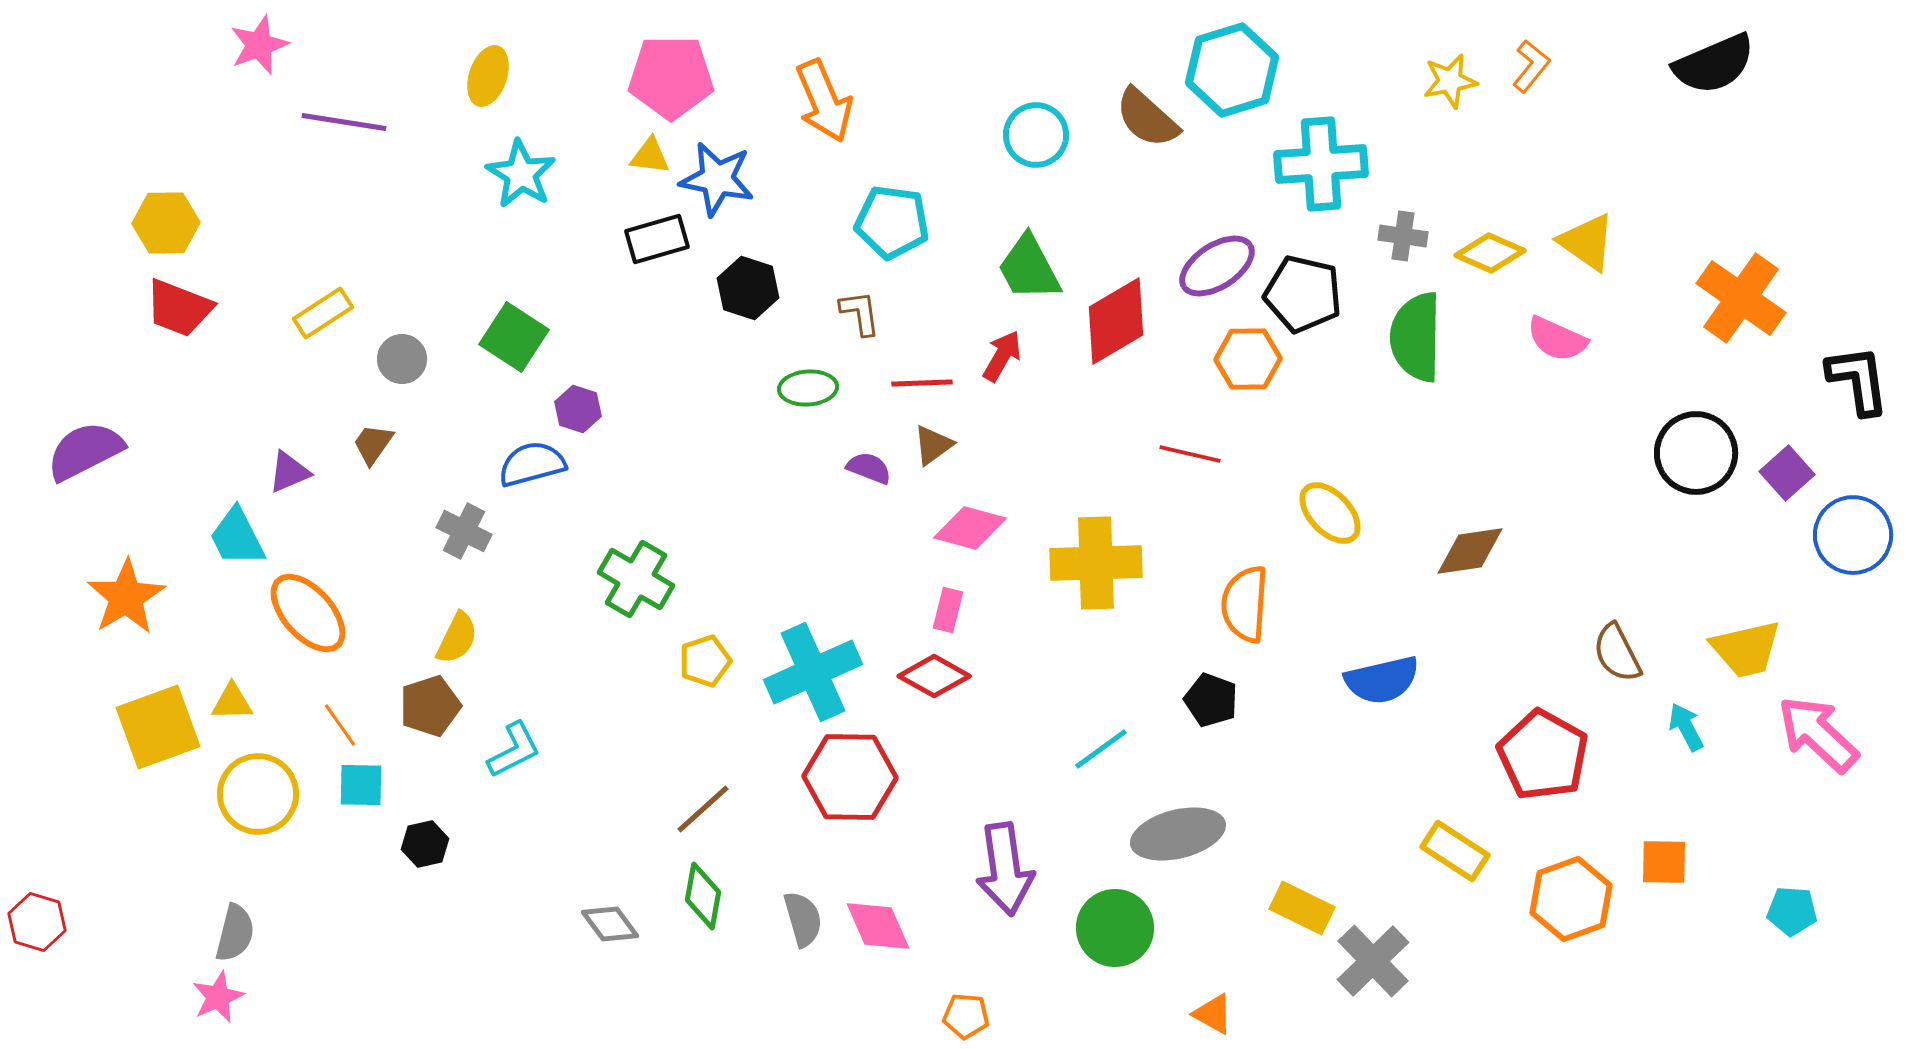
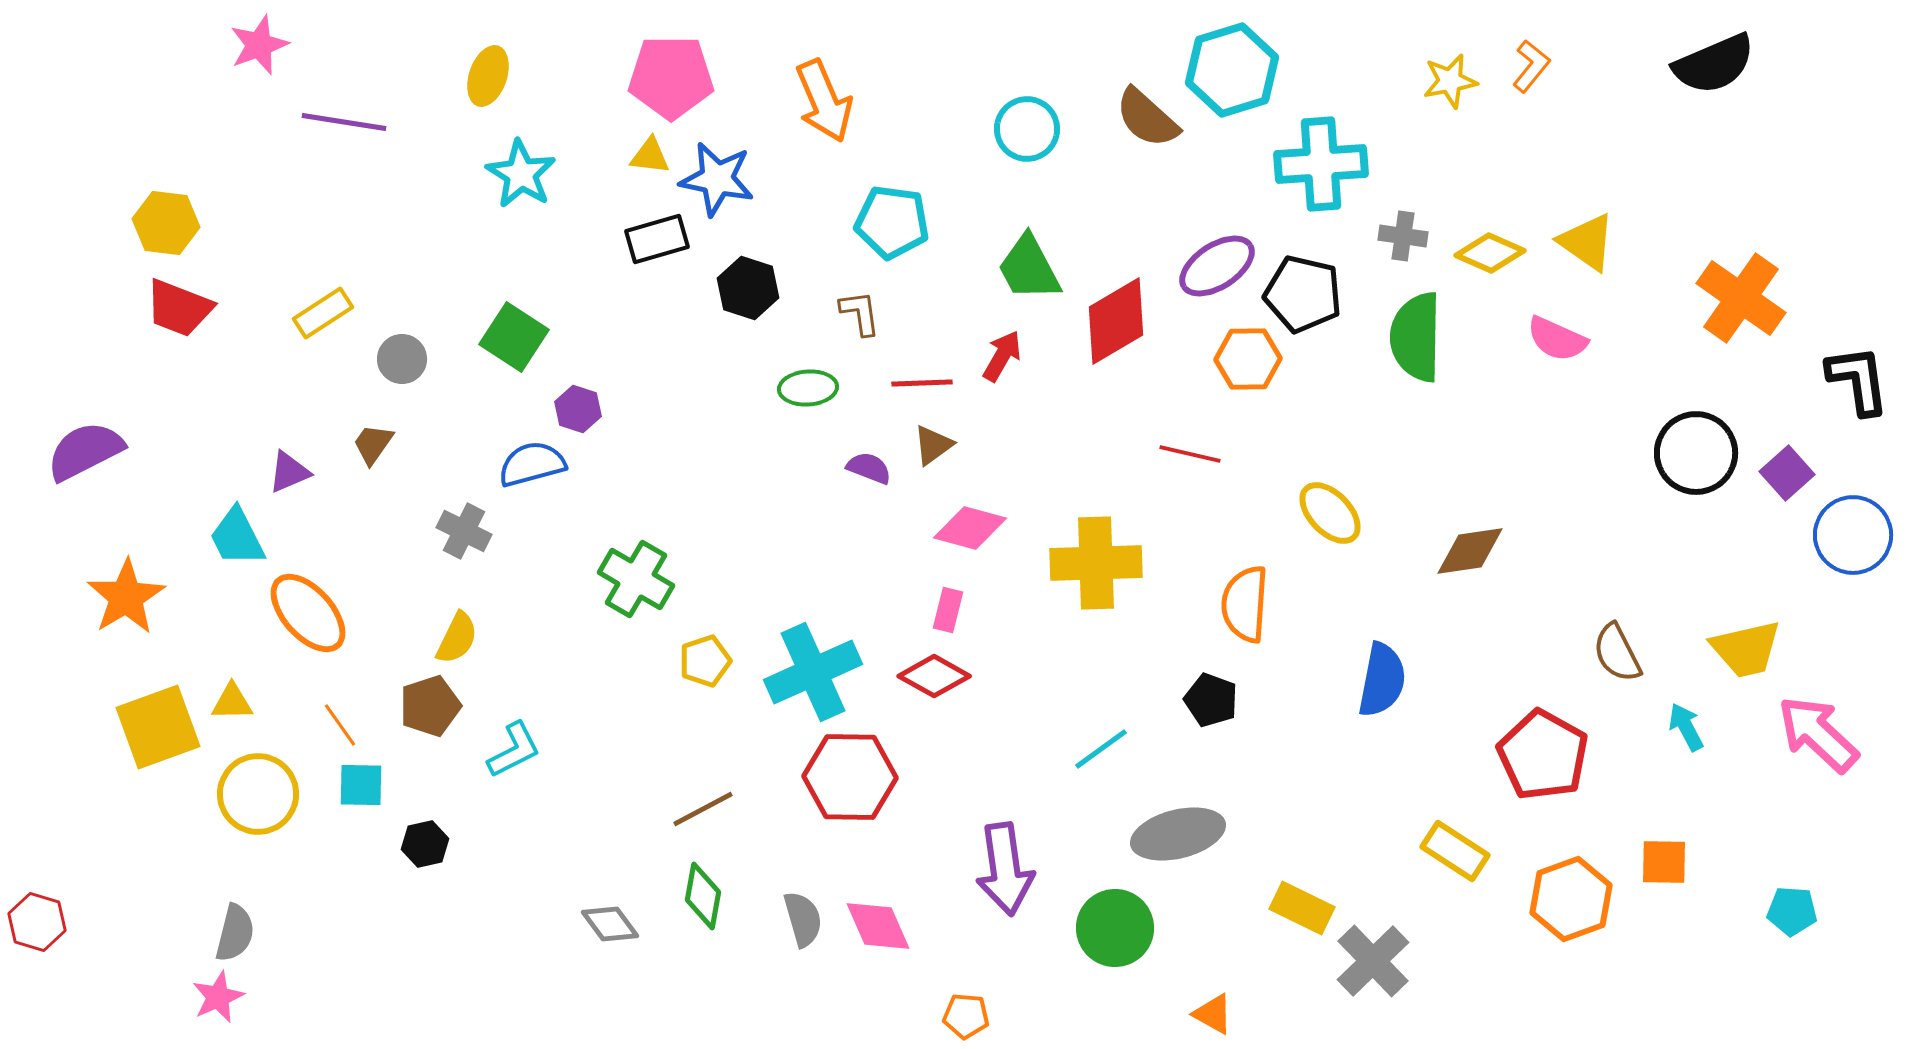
cyan circle at (1036, 135): moved 9 px left, 6 px up
yellow hexagon at (166, 223): rotated 8 degrees clockwise
blue semicircle at (1382, 680): rotated 66 degrees counterclockwise
brown line at (703, 809): rotated 14 degrees clockwise
